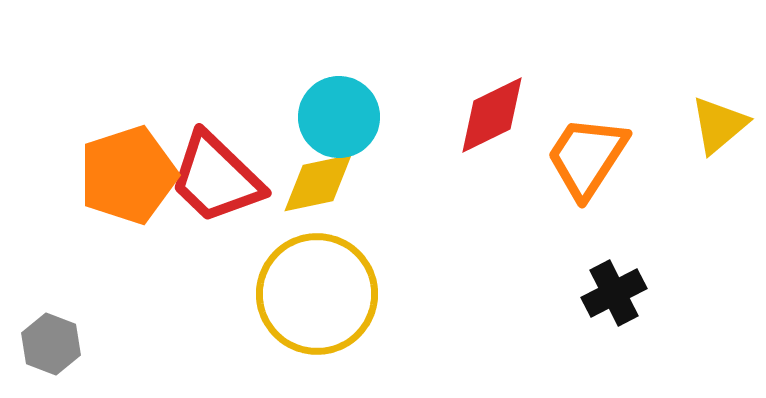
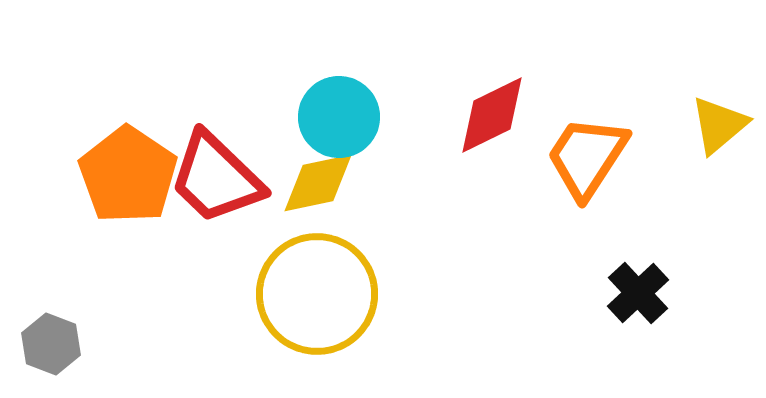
orange pentagon: rotated 20 degrees counterclockwise
black cross: moved 24 px right; rotated 16 degrees counterclockwise
